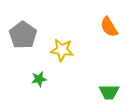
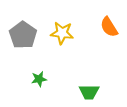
yellow star: moved 17 px up
green trapezoid: moved 20 px left
